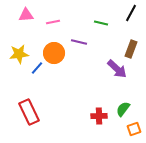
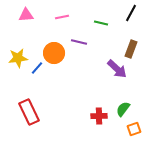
pink line: moved 9 px right, 5 px up
yellow star: moved 1 px left, 4 px down
